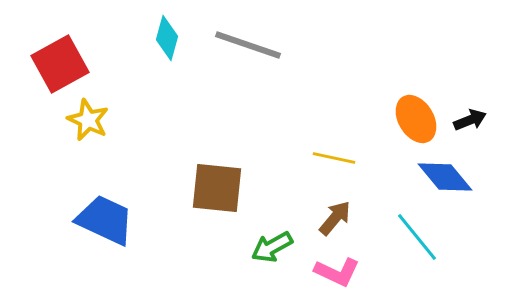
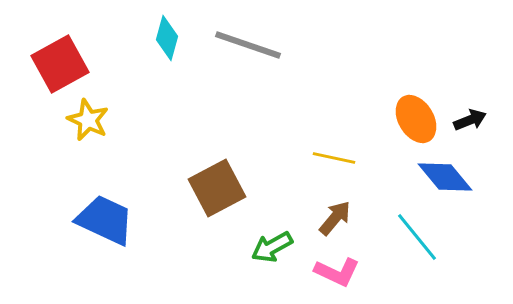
brown square: rotated 34 degrees counterclockwise
